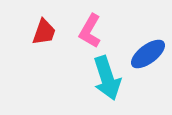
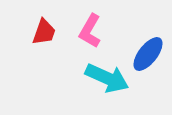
blue ellipse: rotated 15 degrees counterclockwise
cyan arrow: rotated 48 degrees counterclockwise
